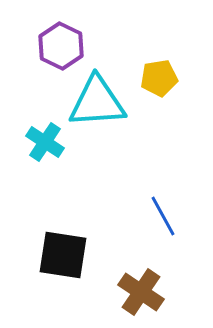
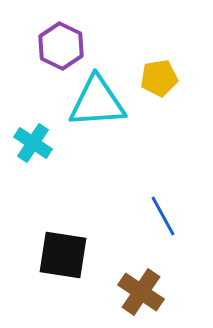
cyan cross: moved 12 px left, 1 px down
